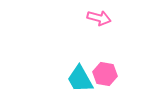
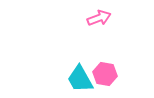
pink arrow: rotated 35 degrees counterclockwise
